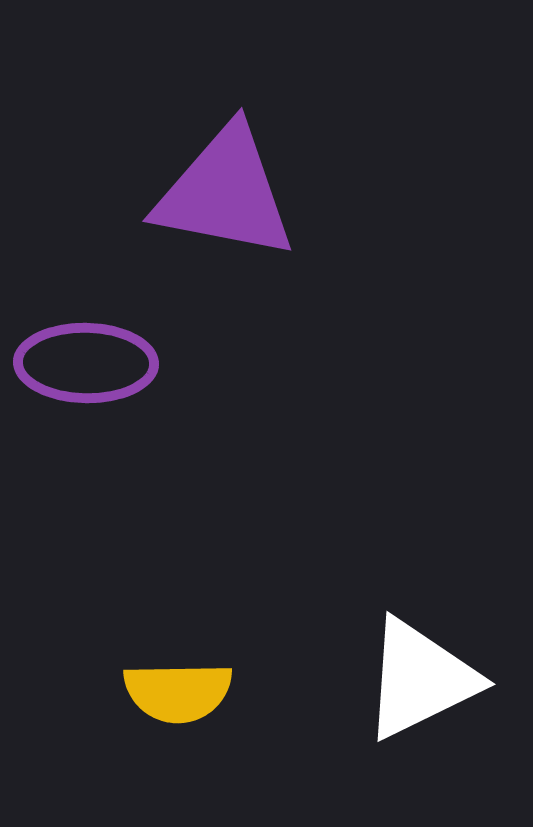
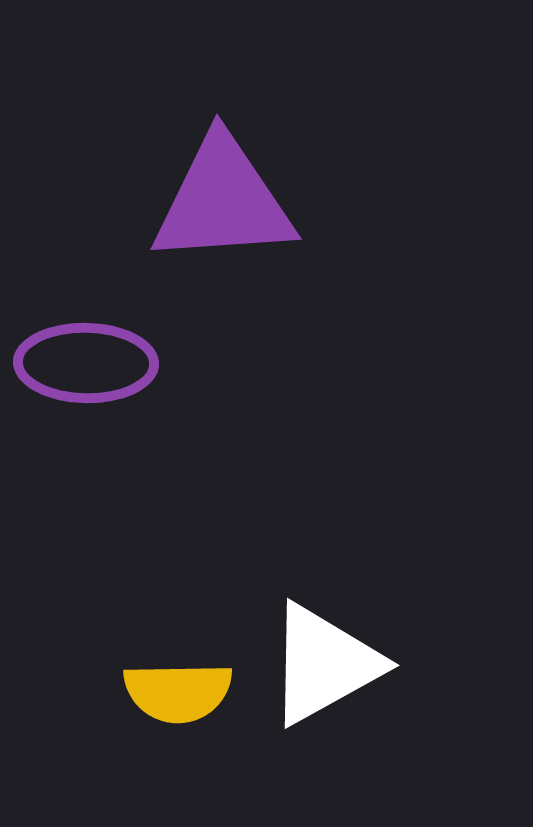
purple triangle: moved 2 px left, 8 px down; rotated 15 degrees counterclockwise
white triangle: moved 96 px left, 15 px up; rotated 3 degrees counterclockwise
